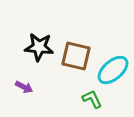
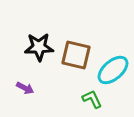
black star: rotated 8 degrees counterclockwise
brown square: moved 1 px up
purple arrow: moved 1 px right, 1 px down
